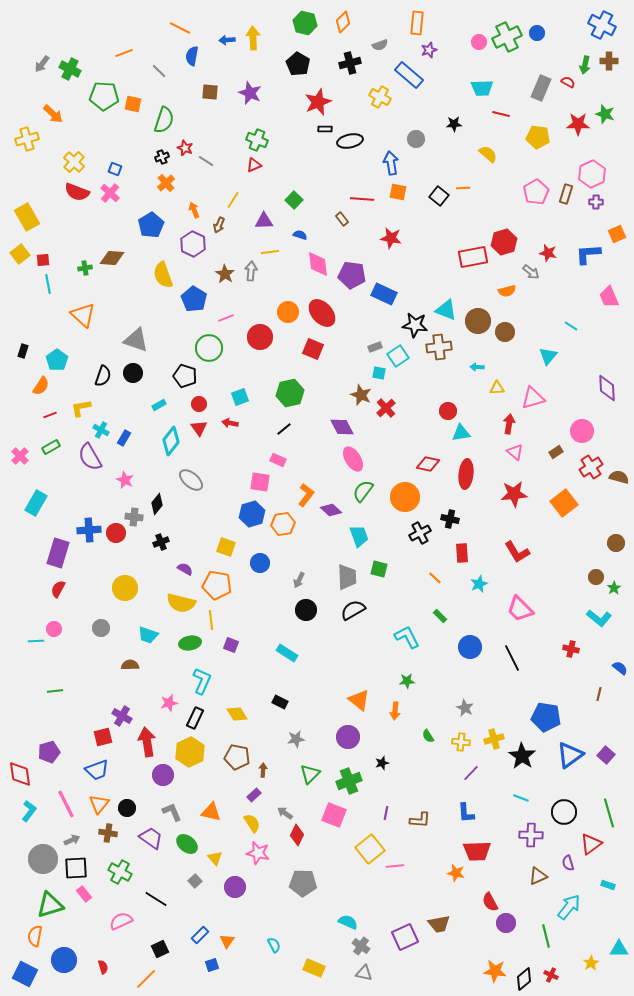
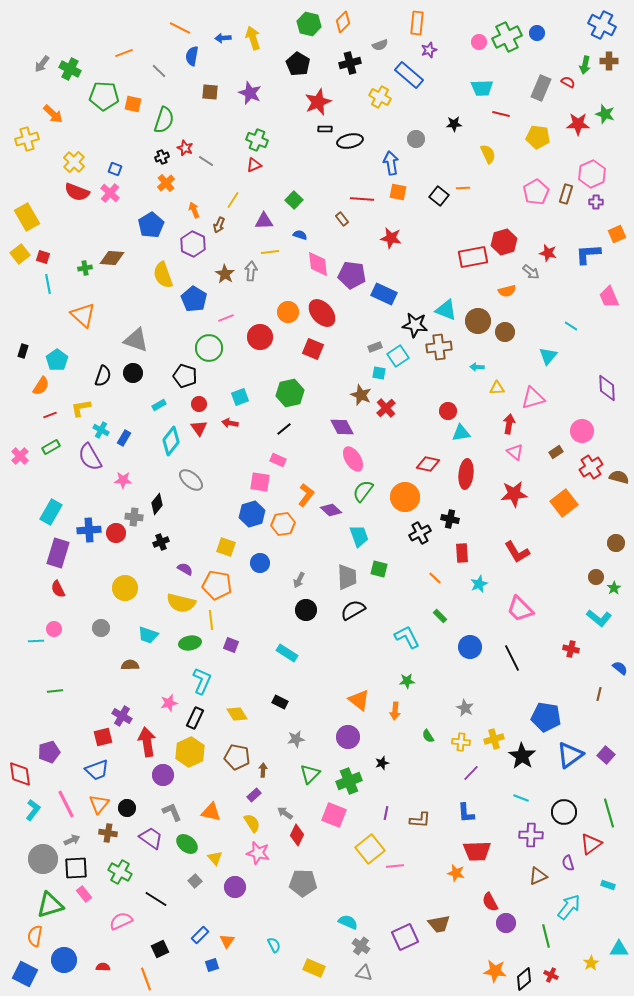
green hexagon at (305, 23): moved 4 px right, 1 px down
yellow arrow at (253, 38): rotated 15 degrees counterclockwise
blue arrow at (227, 40): moved 4 px left, 2 px up
yellow semicircle at (488, 154): rotated 24 degrees clockwise
red square at (43, 260): moved 3 px up; rotated 24 degrees clockwise
pink star at (125, 480): moved 2 px left; rotated 24 degrees counterclockwise
cyan rectangle at (36, 503): moved 15 px right, 9 px down
red semicircle at (58, 589): rotated 54 degrees counterclockwise
cyan L-shape at (29, 811): moved 4 px right, 1 px up
red semicircle at (103, 967): rotated 72 degrees counterclockwise
orange line at (146, 979): rotated 65 degrees counterclockwise
